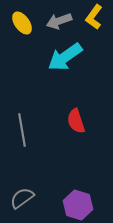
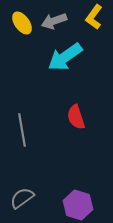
gray arrow: moved 5 px left
red semicircle: moved 4 px up
